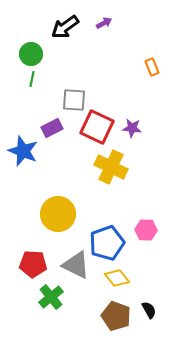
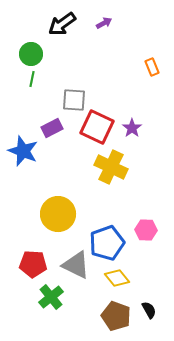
black arrow: moved 3 px left, 3 px up
purple star: rotated 30 degrees clockwise
